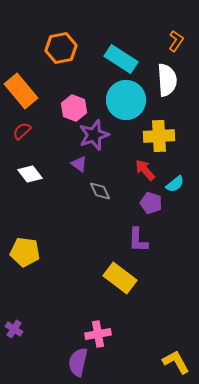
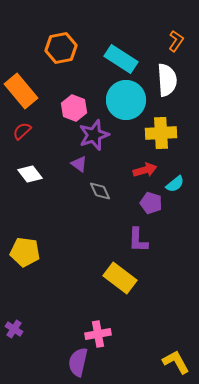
yellow cross: moved 2 px right, 3 px up
red arrow: rotated 115 degrees clockwise
